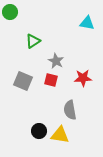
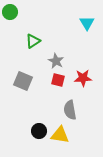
cyan triangle: rotated 49 degrees clockwise
red square: moved 7 px right
